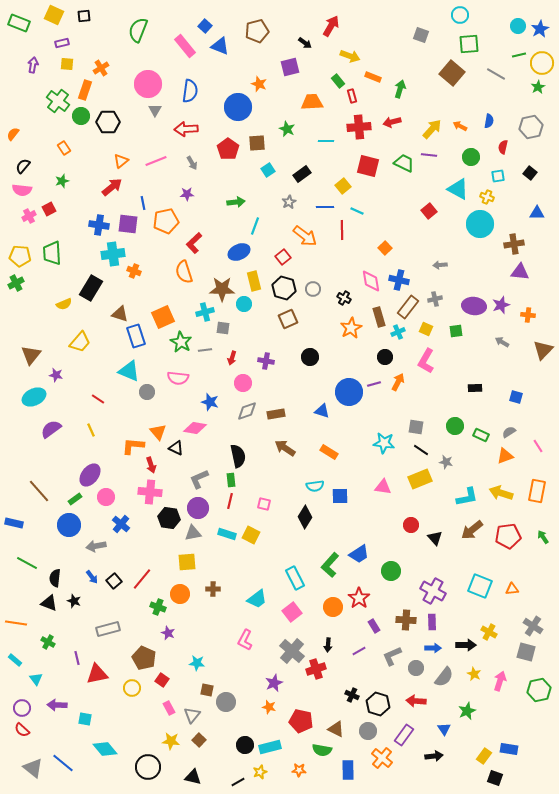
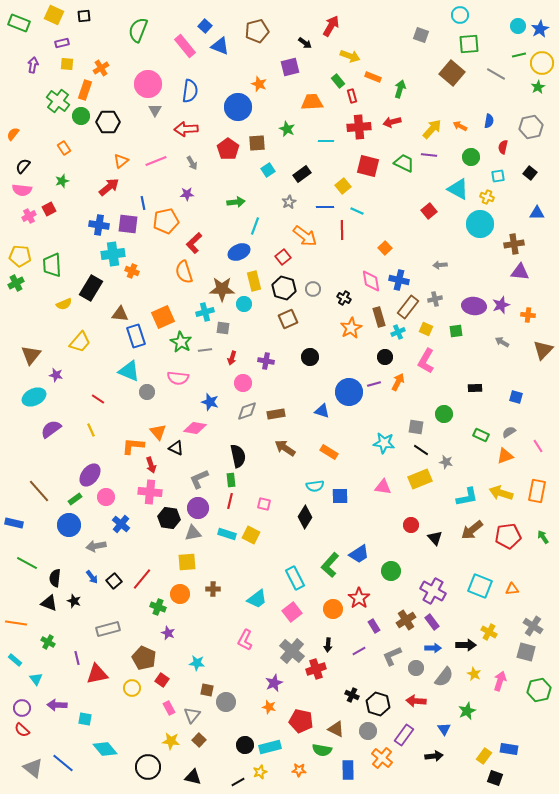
red arrow at (112, 187): moved 3 px left
green trapezoid at (52, 253): moved 12 px down
orange cross at (134, 271): moved 2 px left
brown triangle at (120, 314): rotated 12 degrees counterclockwise
green circle at (455, 426): moved 11 px left, 12 px up
orange circle at (333, 607): moved 2 px down
brown cross at (406, 620): rotated 36 degrees counterclockwise
purple rectangle at (432, 622): rotated 35 degrees counterclockwise
